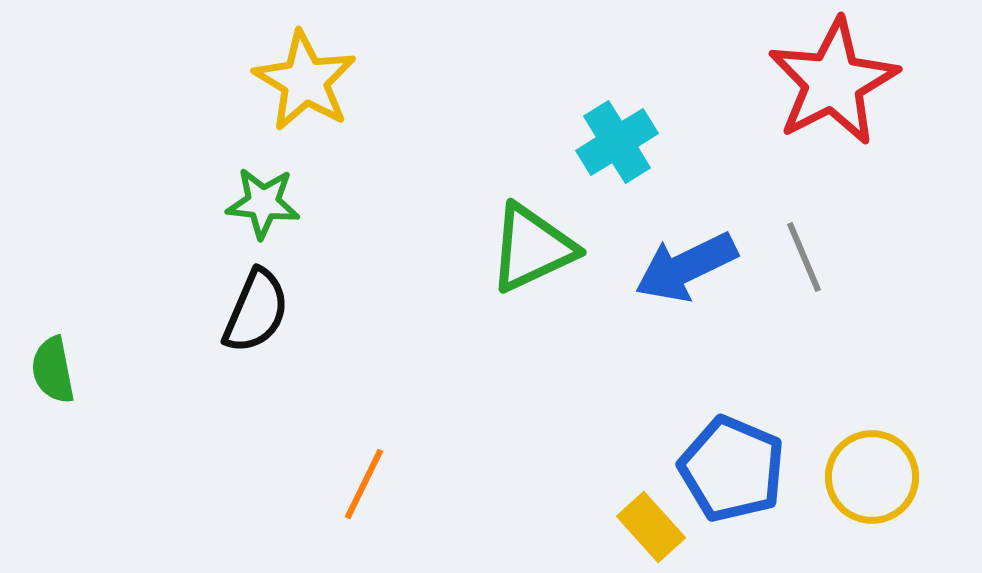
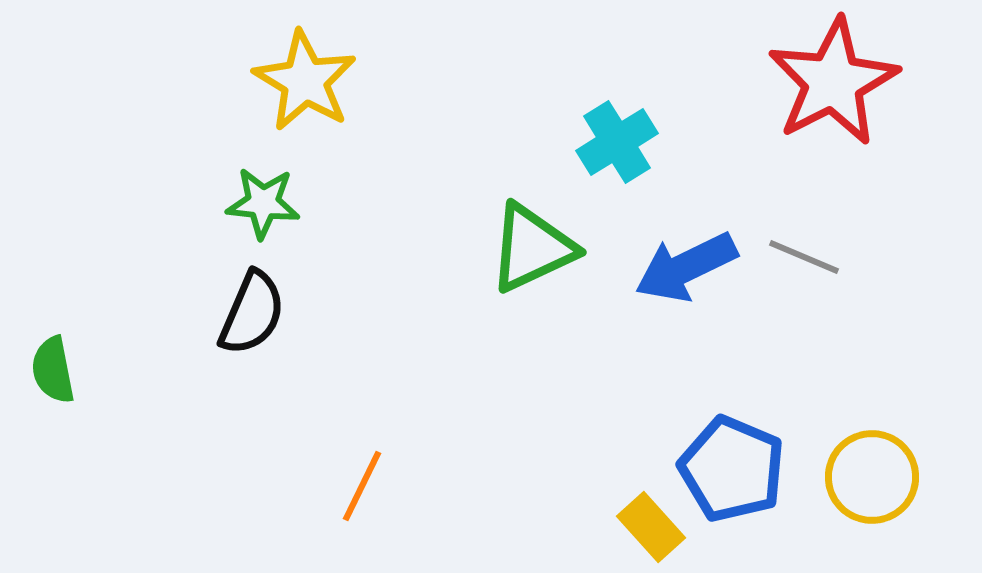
gray line: rotated 44 degrees counterclockwise
black semicircle: moved 4 px left, 2 px down
orange line: moved 2 px left, 2 px down
